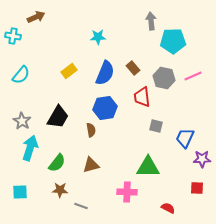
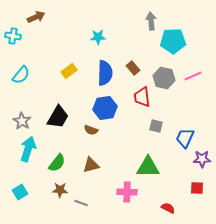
blue semicircle: rotated 20 degrees counterclockwise
brown semicircle: rotated 120 degrees clockwise
cyan arrow: moved 2 px left, 1 px down
cyan square: rotated 28 degrees counterclockwise
gray line: moved 3 px up
